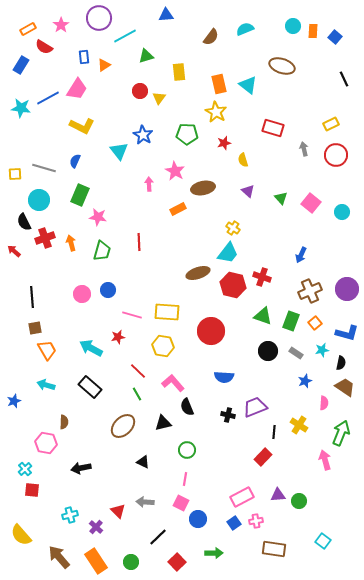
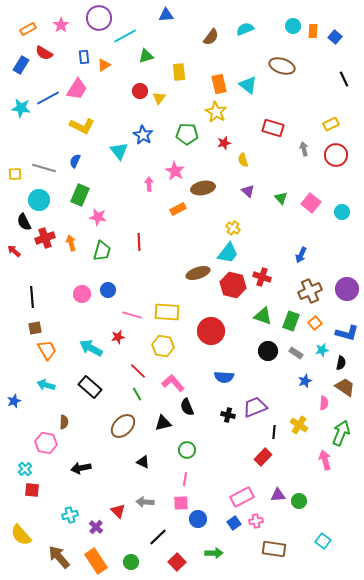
red semicircle at (44, 47): moved 6 px down
pink square at (181, 503): rotated 28 degrees counterclockwise
